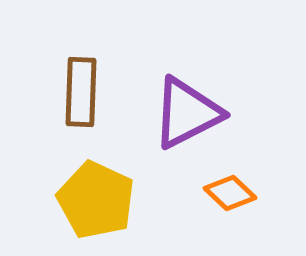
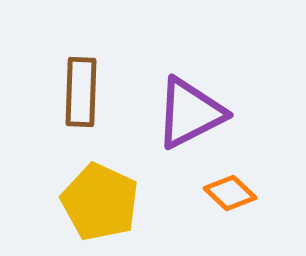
purple triangle: moved 3 px right
yellow pentagon: moved 4 px right, 2 px down
